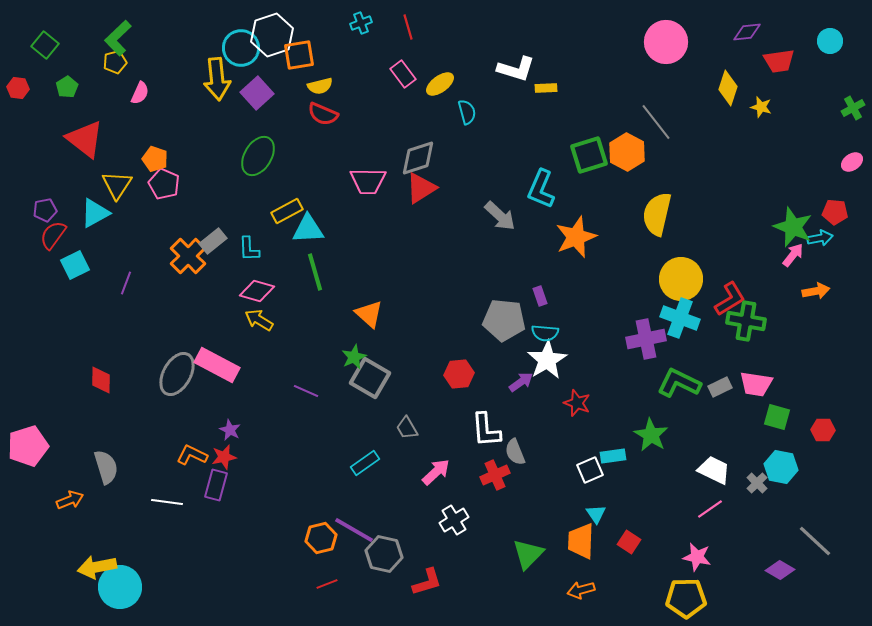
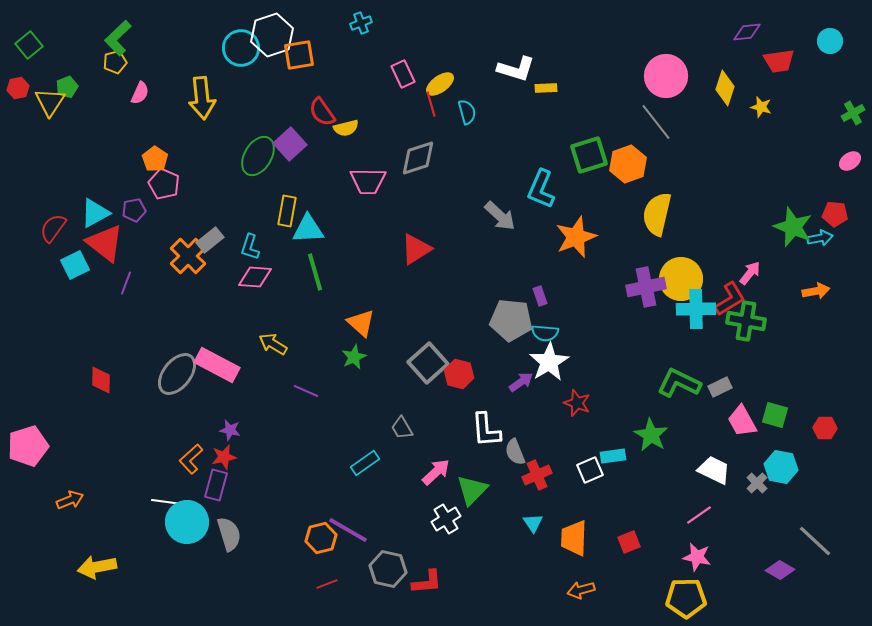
red line at (408, 27): moved 23 px right, 77 px down
pink circle at (666, 42): moved 34 px down
green square at (45, 45): moved 16 px left; rotated 12 degrees clockwise
pink rectangle at (403, 74): rotated 12 degrees clockwise
yellow arrow at (217, 79): moved 15 px left, 19 px down
yellow semicircle at (320, 86): moved 26 px right, 42 px down
green pentagon at (67, 87): rotated 10 degrees clockwise
red hexagon at (18, 88): rotated 20 degrees counterclockwise
yellow diamond at (728, 88): moved 3 px left
purple square at (257, 93): moved 33 px right, 51 px down
green cross at (853, 108): moved 5 px down
red semicircle at (323, 114): moved 1 px left, 2 px up; rotated 32 degrees clockwise
red triangle at (85, 139): moved 20 px right, 104 px down
orange hexagon at (627, 152): moved 1 px right, 12 px down; rotated 12 degrees clockwise
orange pentagon at (155, 159): rotated 15 degrees clockwise
pink ellipse at (852, 162): moved 2 px left, 1 px up
yellow triangle at (117, 185): moved 67 px left, 83 px up
red triangle at (421, 188): moved 5 px left, 61 px down
purple pentagon at (45, 210): moved 89 px right
yellow rectangle at (287, 211): rotated 52 degrees counterclockwise
red pentagon at (835, 212): moved 2 px down
red semicircle at (53, 235): moved 7 px up
gray rectangle at (213, 241): moved 3 px left, 1 px up
cyan L-shape at (249, 249): moved 1 px right, 2 px up; rotated 20 degrees clockwise
pink arrow at (793, 255): moved 43 px left, 18 px down
pink diamond at (257, 291): moved 2 px left, 14 px up; rotated 12 degrees counterclockwise
orange triangle at (369, 314): moved 8 px left, 9 px down
cyan cross at (680, 318): moved 16 px right, 9 px up; rotated 21 degrees counterclockwise
yellow arrow at (259, 320): moved 14 px right, 24 px down
gray pentagon at (504, 320): moved 7 px right
purple cross at (646, 339): moved 52 px up
white star at (547, 360): moved 2 px right, 2 px down
gray ellipse at (177, 374): rotated 9 degrees clockwise
red hexagon at (459, 374): rotated 20 degrees clockwise
gray square at (370, 378): moved 58 px right, 15 px up; rotated 18 degrees clockwise
pink trapezoid at (756, 384): moved 14 px left, 37 px down; rotated 52 degrees clockwise
green square at (777, 417): moved 2 px left, 2 px up
gray trapezoid at (407, 428): moved 5 px left
purple star at (230, 430): rotated 15 degrees counterclockwise
red hexagon at (823, 430): moved 2 px right, 2 px up
orange L-shape at (192, 455): moved 1 px left, 4 px down; rotated 68 degrees counterclockwise
gray semicircle at (106, 467): moved 123 px right, 67 px down
red cross at (495, 475): moved 42 px right
pink line at (710, 509): moved 11 px left, 6 px down
cyan triangle at (596, 514): moved 63 px left, 9 px down
white cross at (454, 520): moved 8 px left, 1 px up
purple line at (354, 530): moved 6 px left
orange trapezoid at (581, 541): moved 7 px left, 3 px up
red square at (629, 542): rotated 35 degrees clockwise
gray hexagon at (384, 554): moved 4 px right, 15 px down
green triangle at (528, 554): moved 56 px left, 64 px up
red L-shape at (427, 582): rotated 12 degrees clockwise
cyan circle at (120, 587): moved 67 px right, 65 px up
